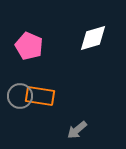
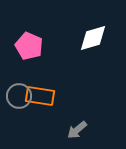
gray circle: moved 1 px left
